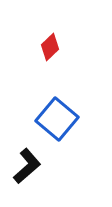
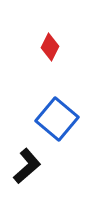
red diamond: rotated 20 degrees counterclockwise
